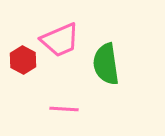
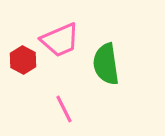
pink line: rotated 60 degrees clockwise
